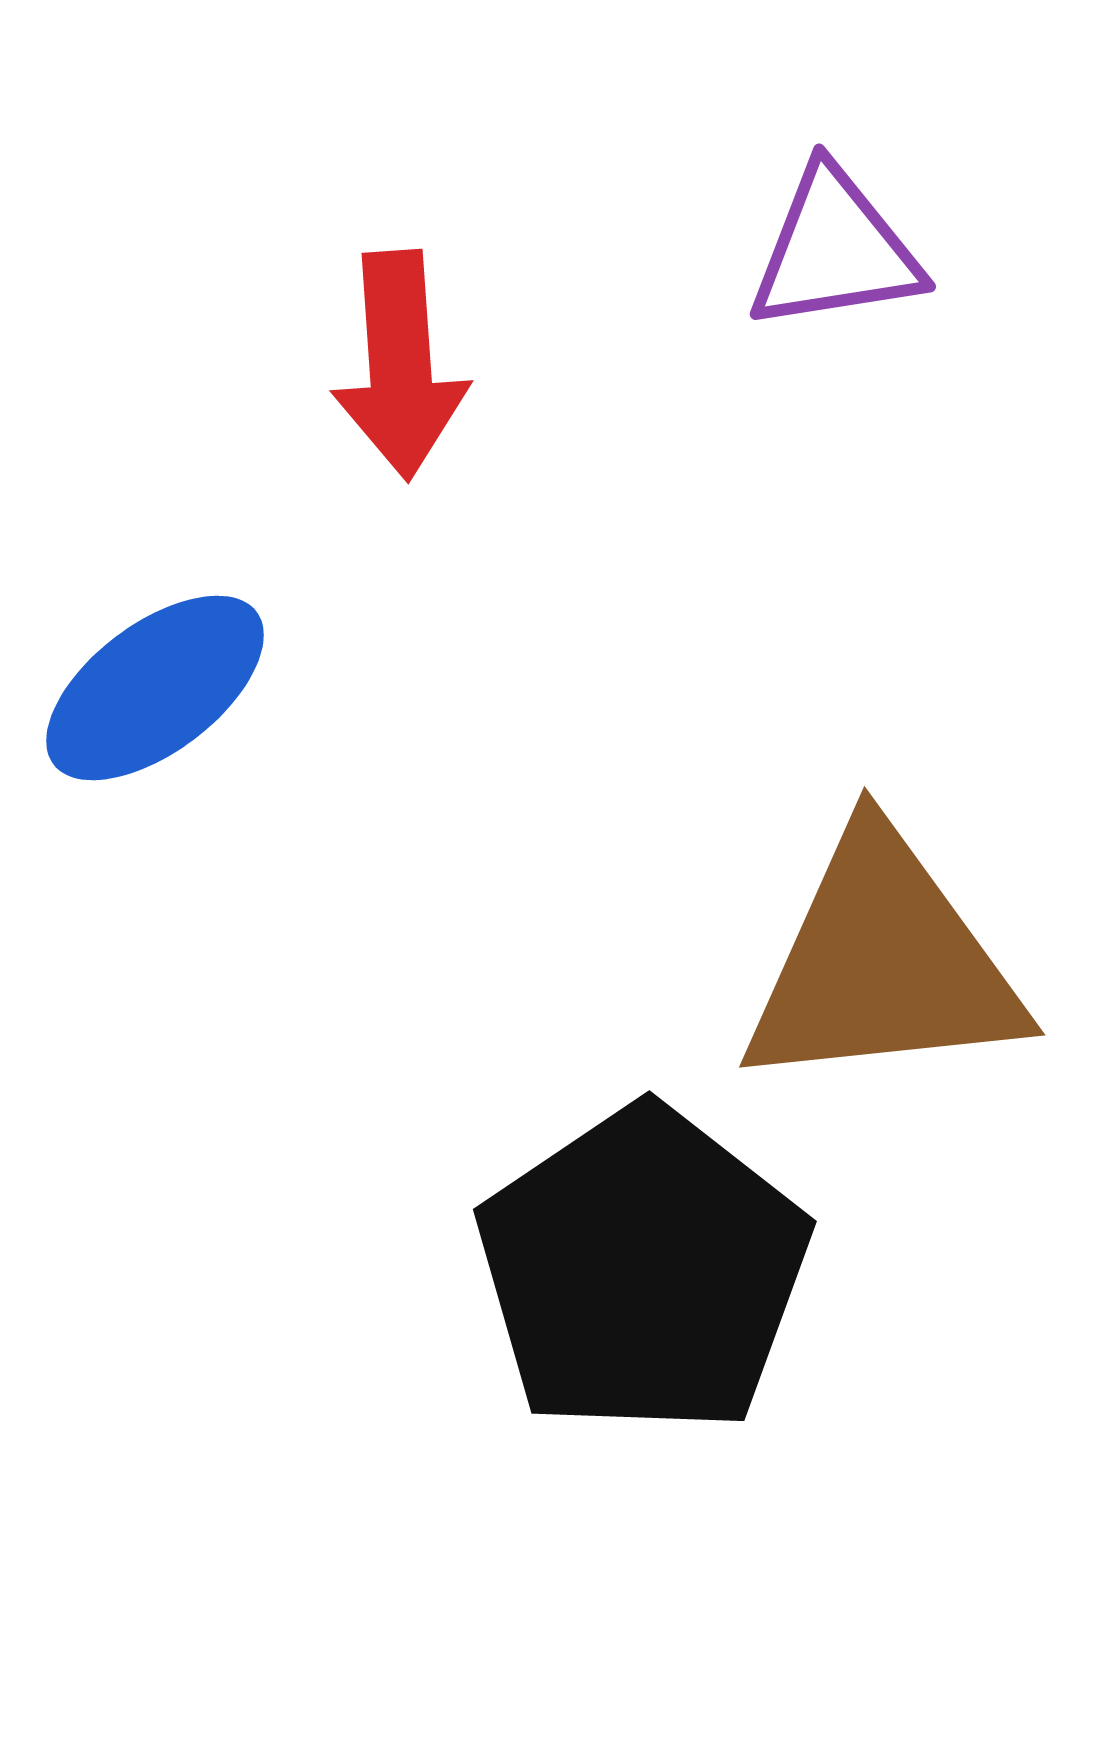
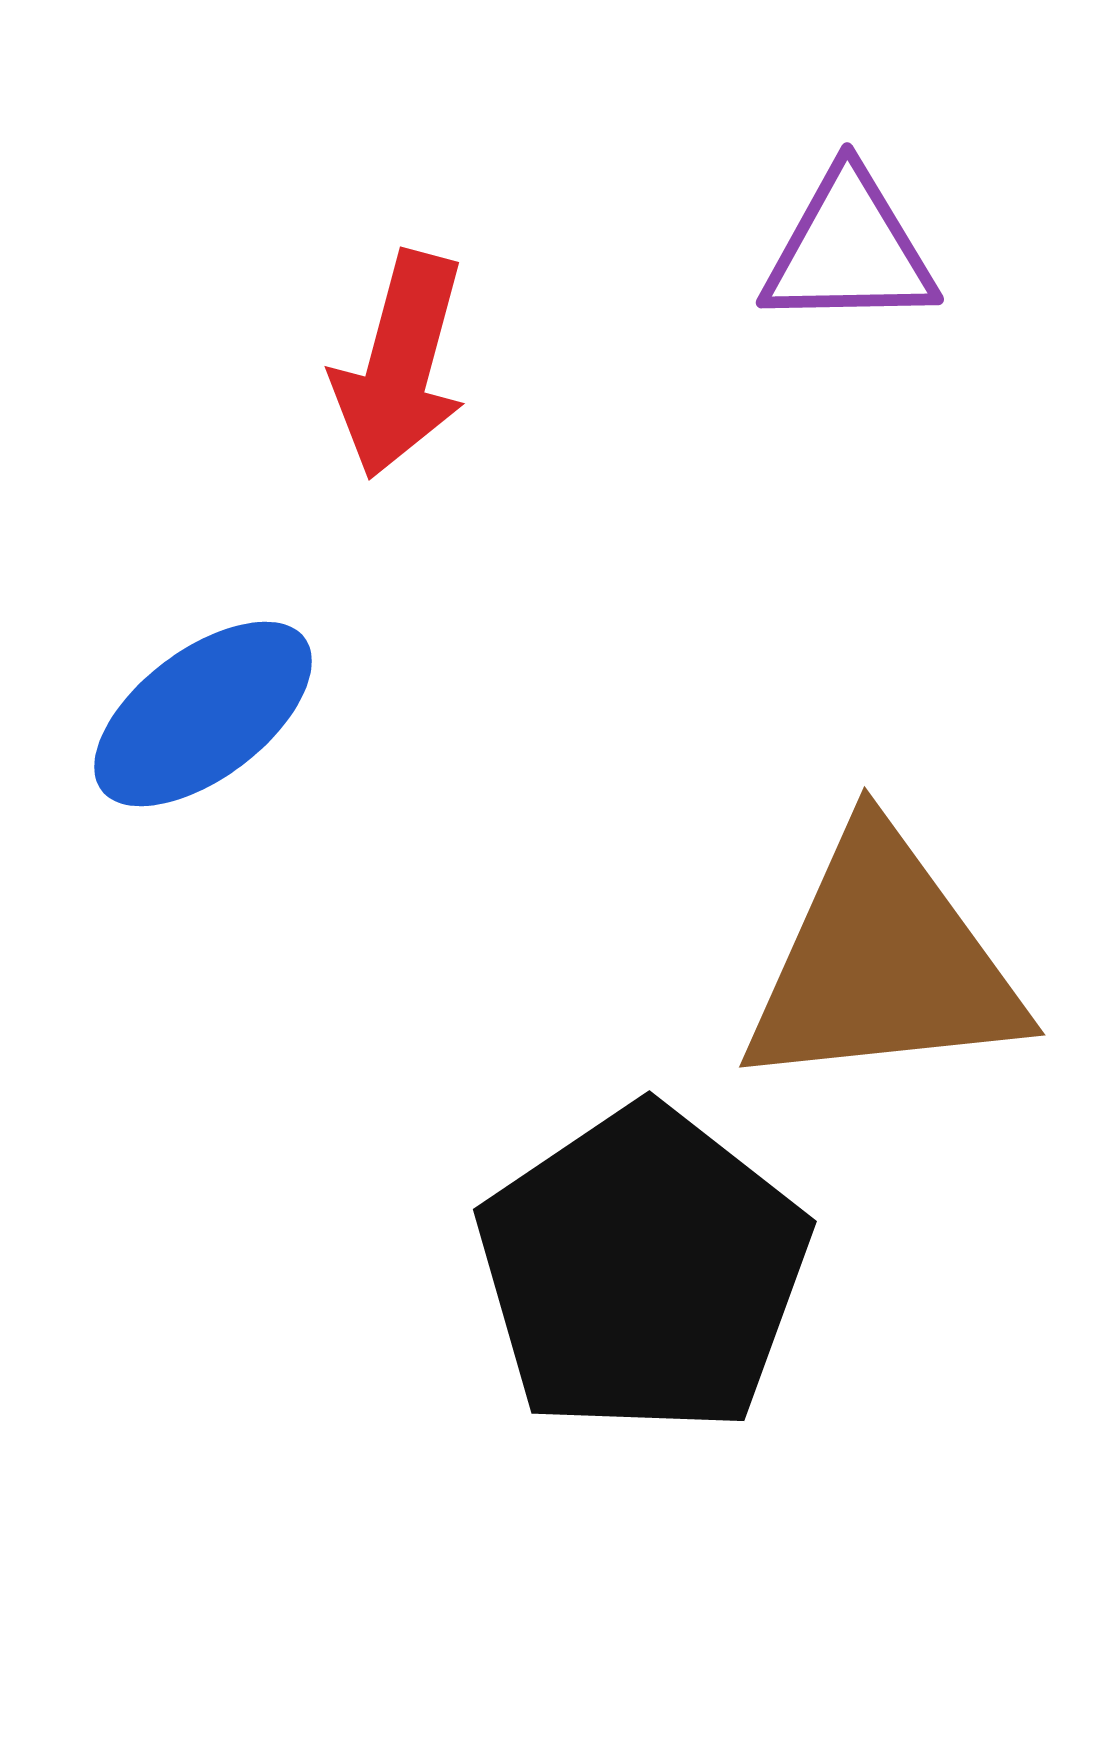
purple triangle: moved 14 px right; rotated 8 degrees clockwise
red arrow: rotated 19 degrees clockwise
blue ellipse: moved 48 px right, 26 px down
